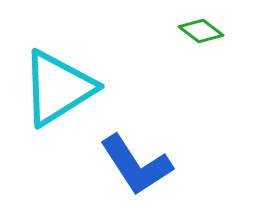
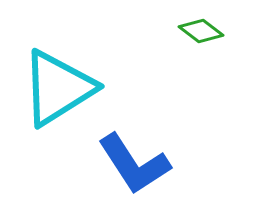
blue L-shape: moved 2 px left, 1 px up
